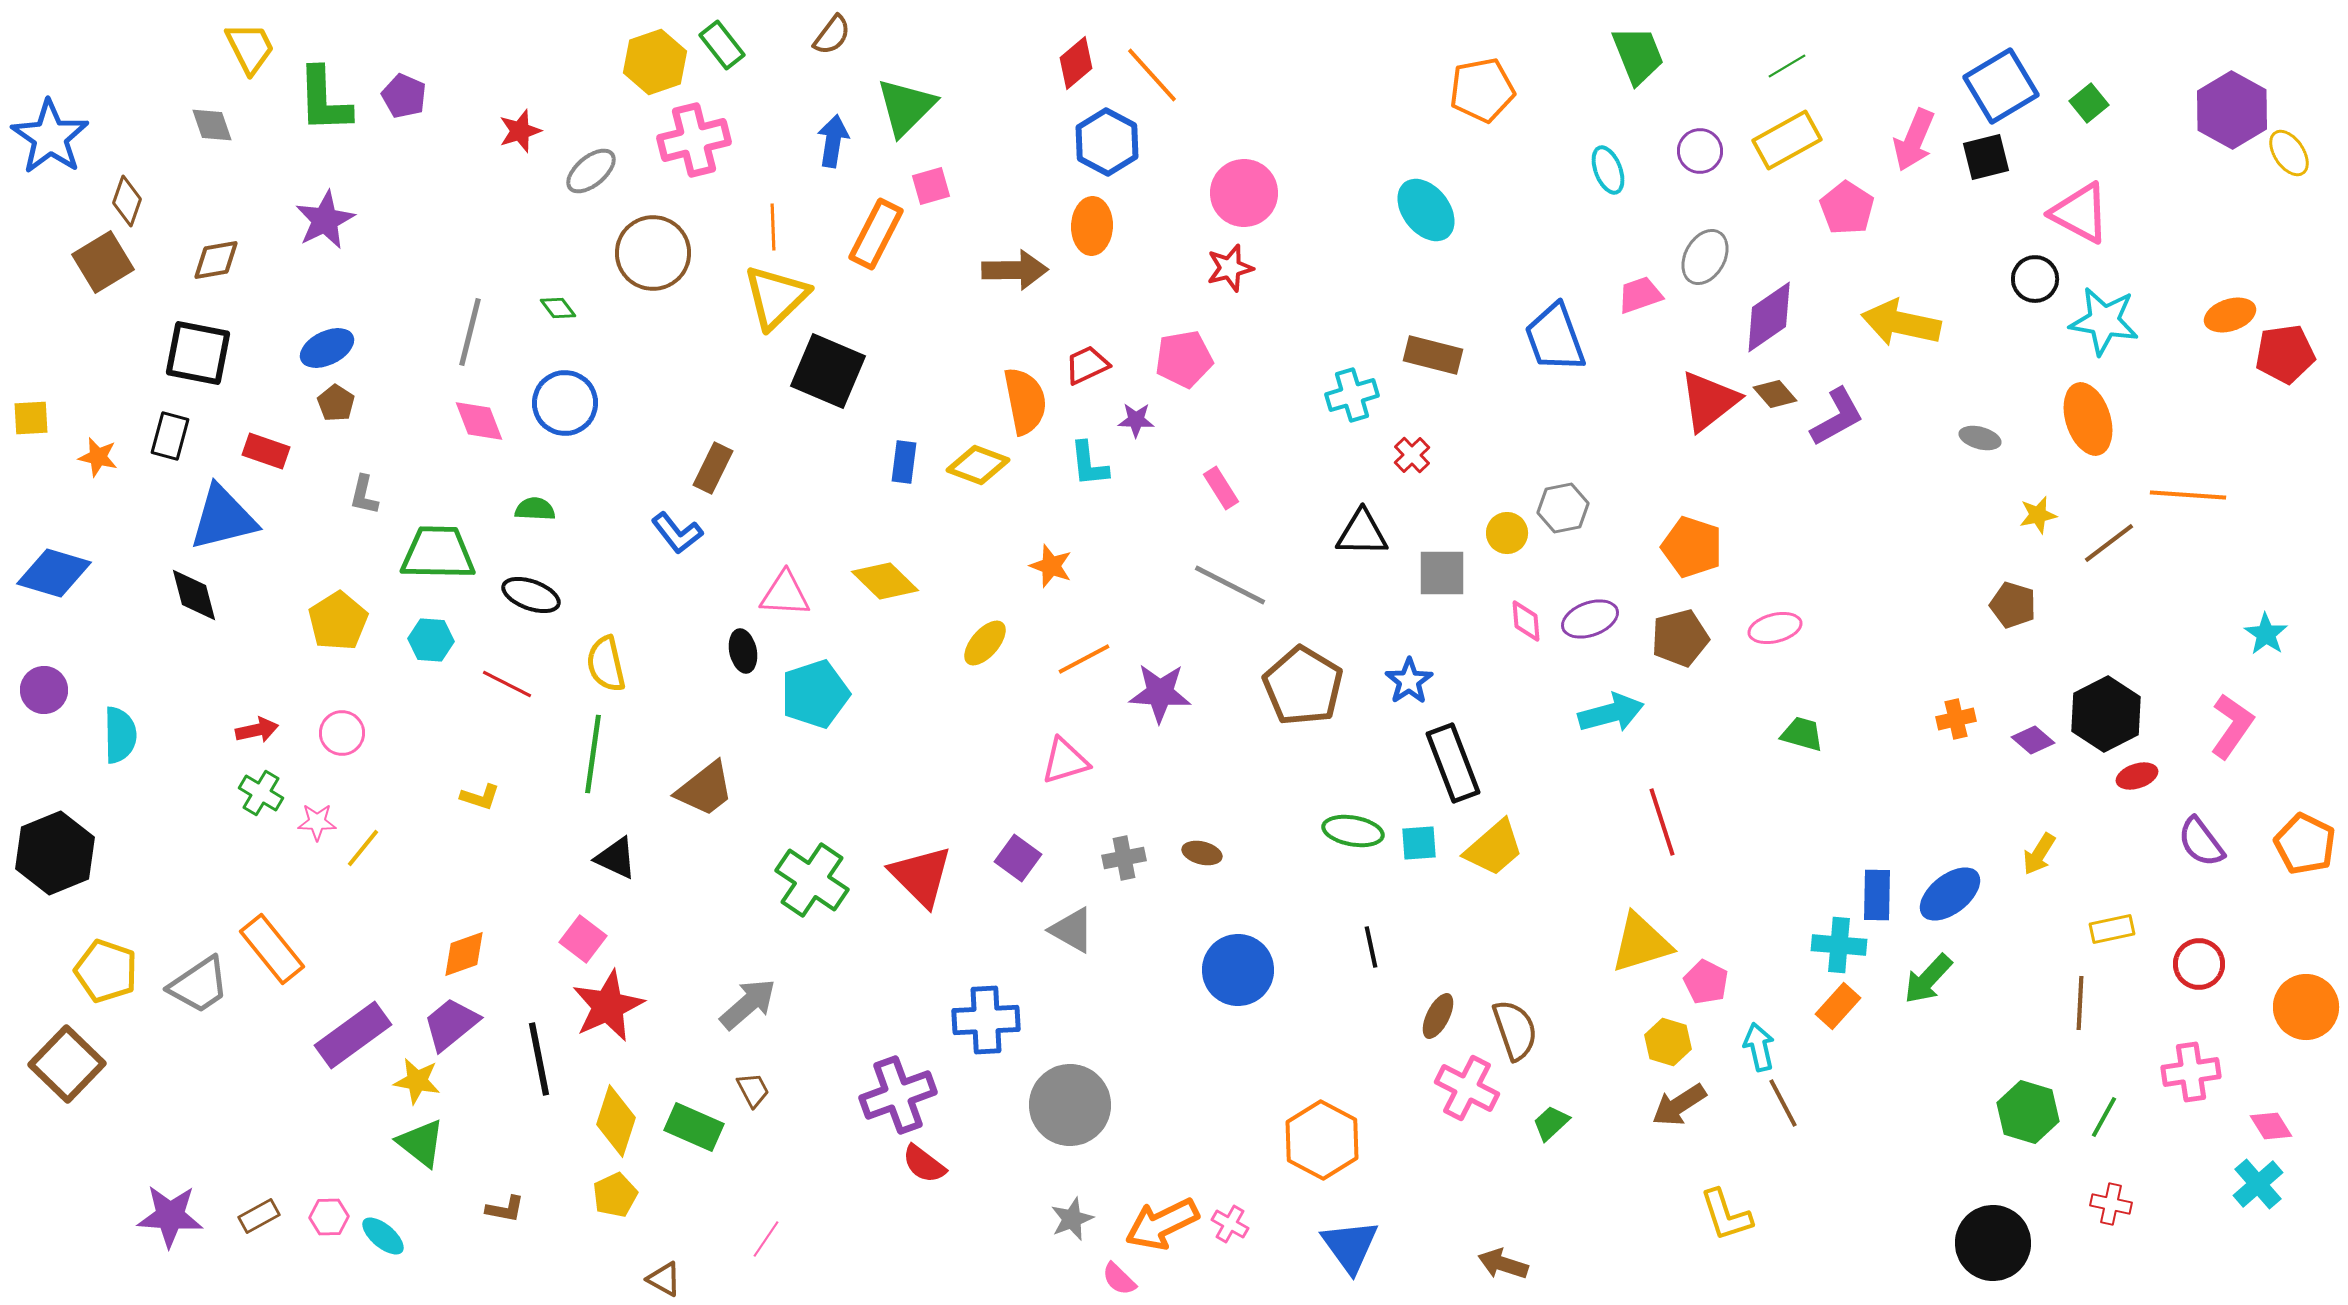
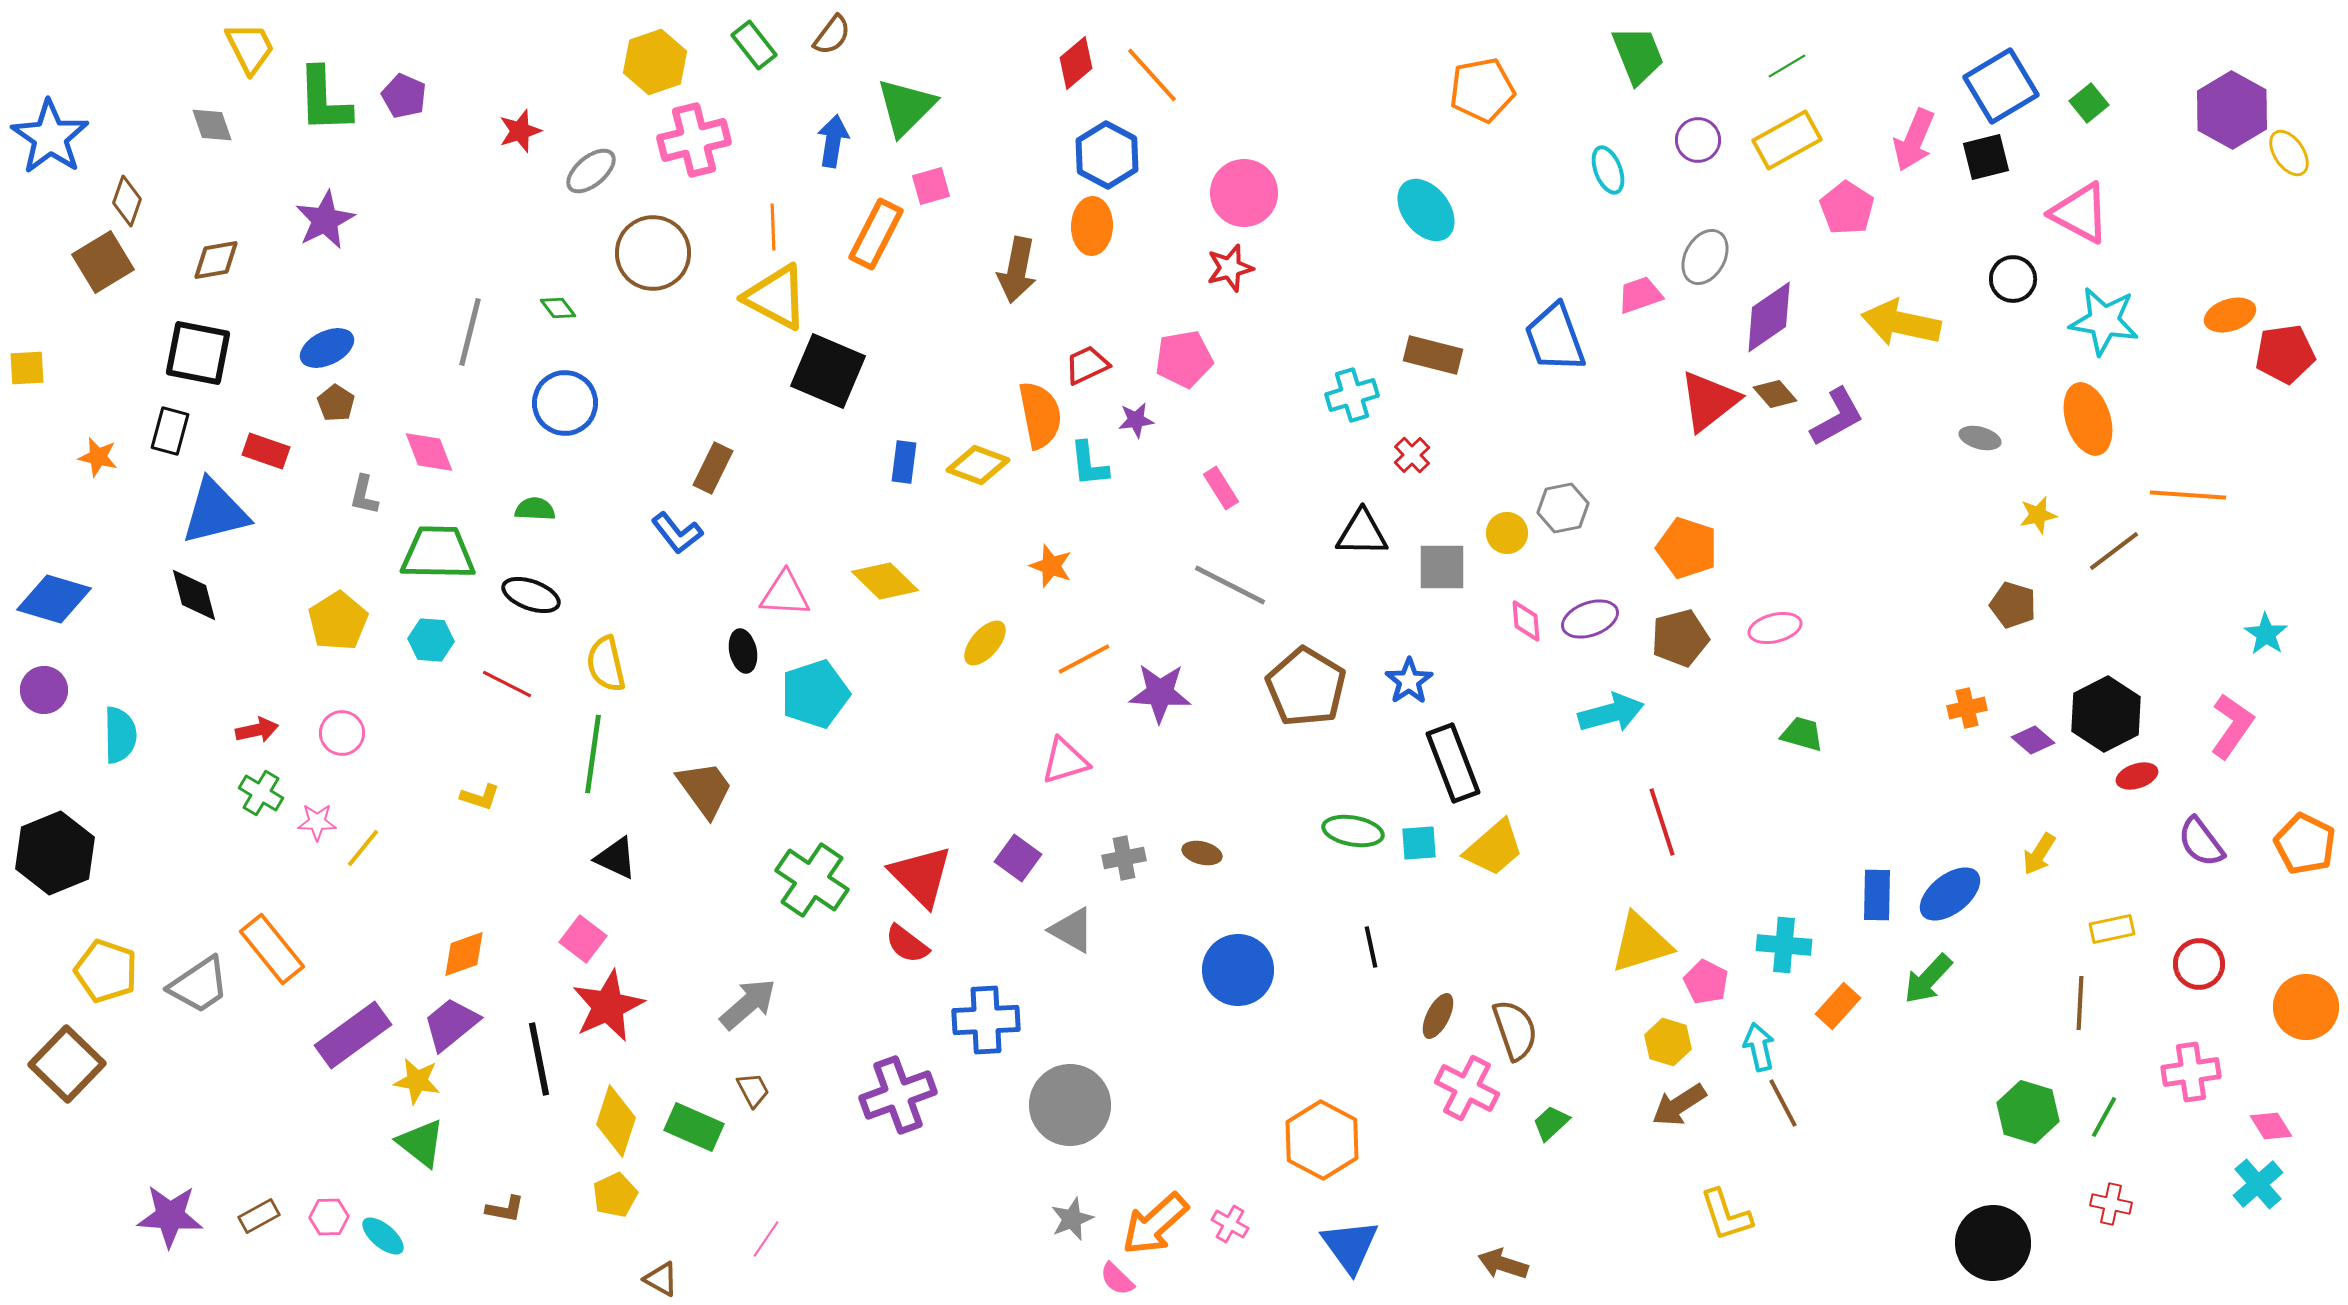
green rectangle at (722, 45): moved 32 px right
blue hexagon at (1107, 142): moved 13 px down
purple circle at (1700, 151): moved 2 px left, 11 px up
brown arrow at (1015, 270): moved 2 px right; rotated 102 degrees clockwise
black circle at (2035, 279): moved 22 px left
yellow triangle at (776, 297): rotated 48 degrees counterclockwise
orange semicircle at (1025, 401): moved 15 px right, 14 px down
yellow square at (31, 418): moved 4 px left, 50 px up
purple star at (1136, 420): rotated 9 degrees counterclockwise
pink diamond at (479, 421): moved 50 px left, 31 px down
black rectangle at (170, 436): moved 5 px up
blue triangle at (223, 518): moved 8 px left, 6 px up
brown line at (2109, 543): moved 5 px right, 8 px down
orange pentagon at (1692, 547): moved 5 px left, 1 px down
blue diamond at (54, 573): moved 26 px down
gray square at (1442, 573): moved 6 px up
brown pentagon at (1303, 686): moved 3 px right, 1 px down
orange cross at (1956, 719): moved 11 px right, 11 px up
brown trapezoid at (705, 789): rotated 88 degrees counterclockwise
cyan cross at (1839, 945): moved 55 px left
red semicircle at (924, 1164): moved 17 px left, 220 px up
orange arrow at (1162, 1224): moved 7 px left; rotated 16 degrees counterclockwise
brown triangle at (664, 1279): moved 3 px left
pink semicircle at (1119, 1279): moved 2 px left
